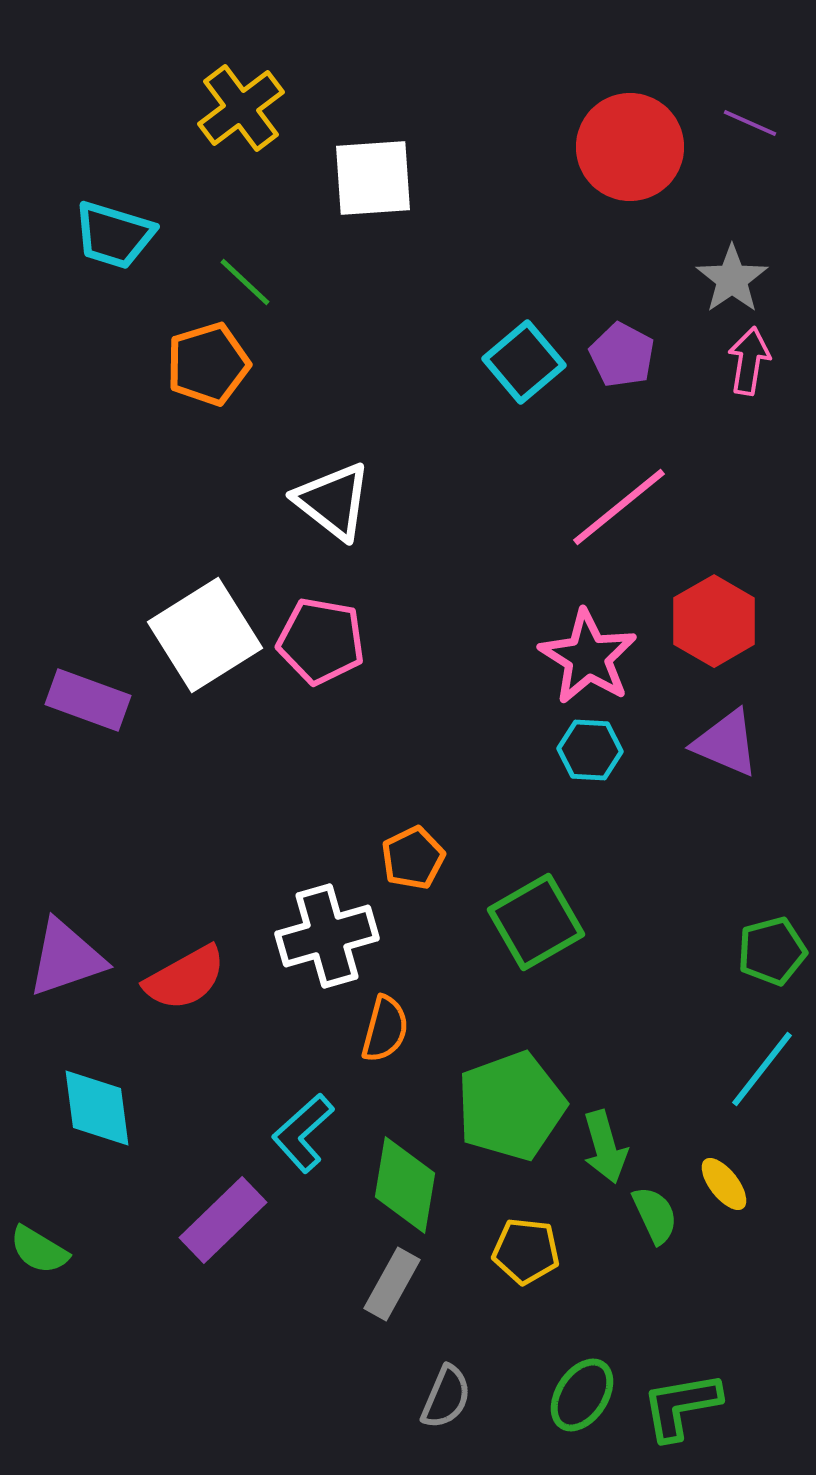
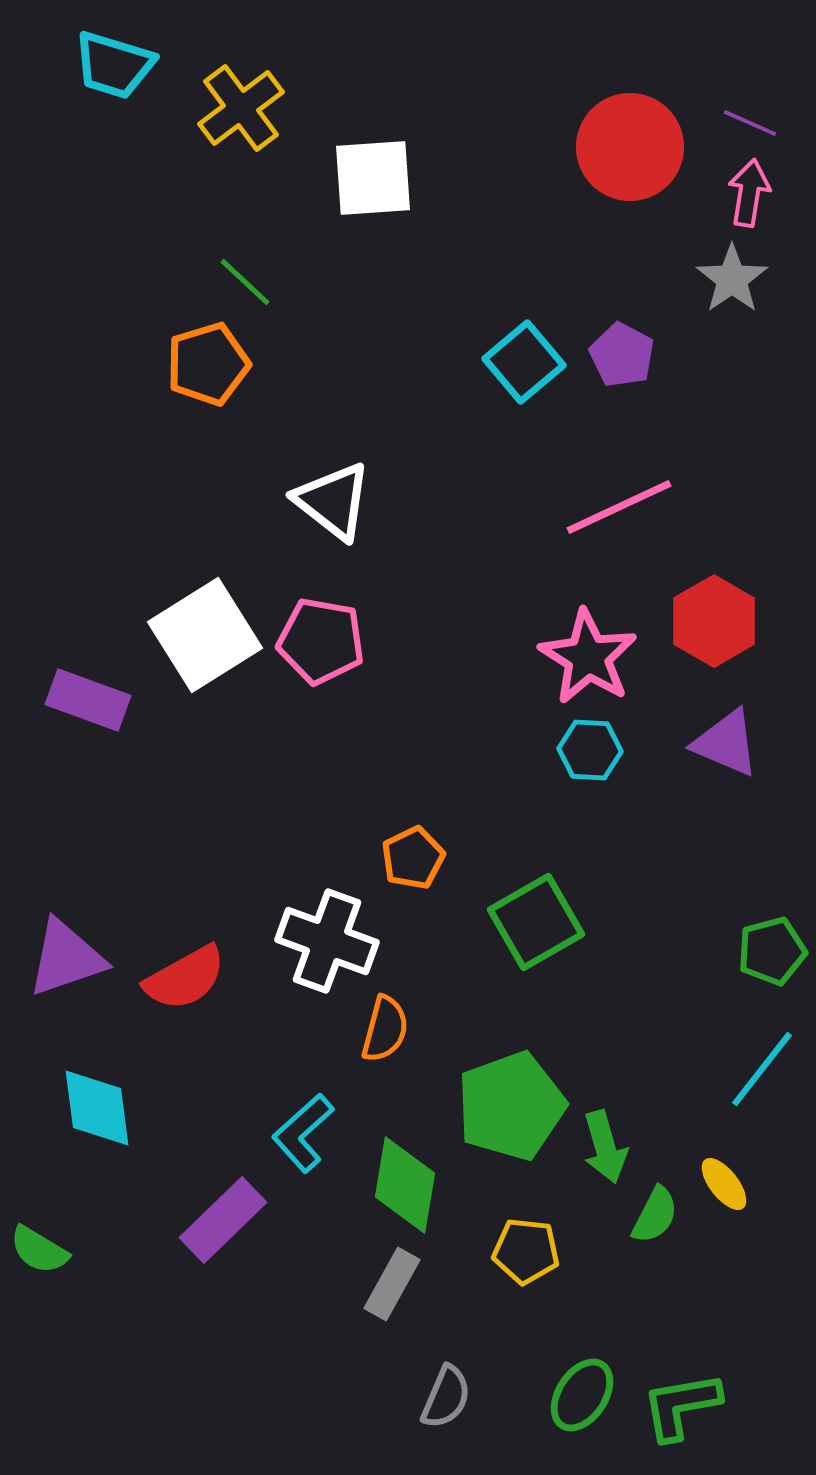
cyan trapezoid at (114, 235): moved 170 px up
pink arrow at (749, 361): moved 168 px up
pink line at (619, 507): rotated 14 degrees clockwise
white cross at (327, 936): moved 5 px down; rotated 36 degrees clockwise
green semicircle at (655, 1215): rotated 52 degrees clockwise
